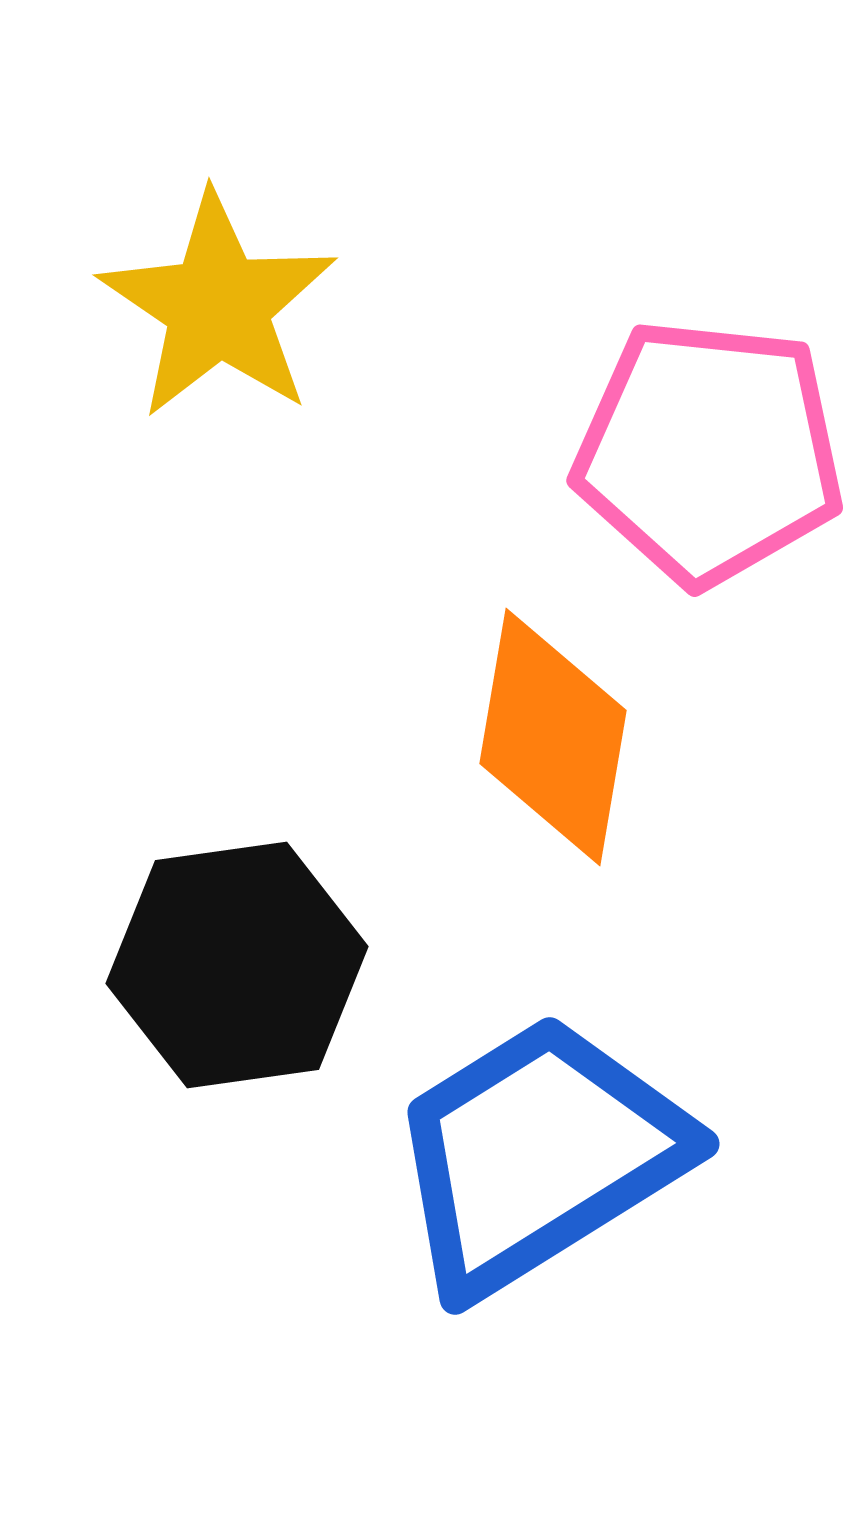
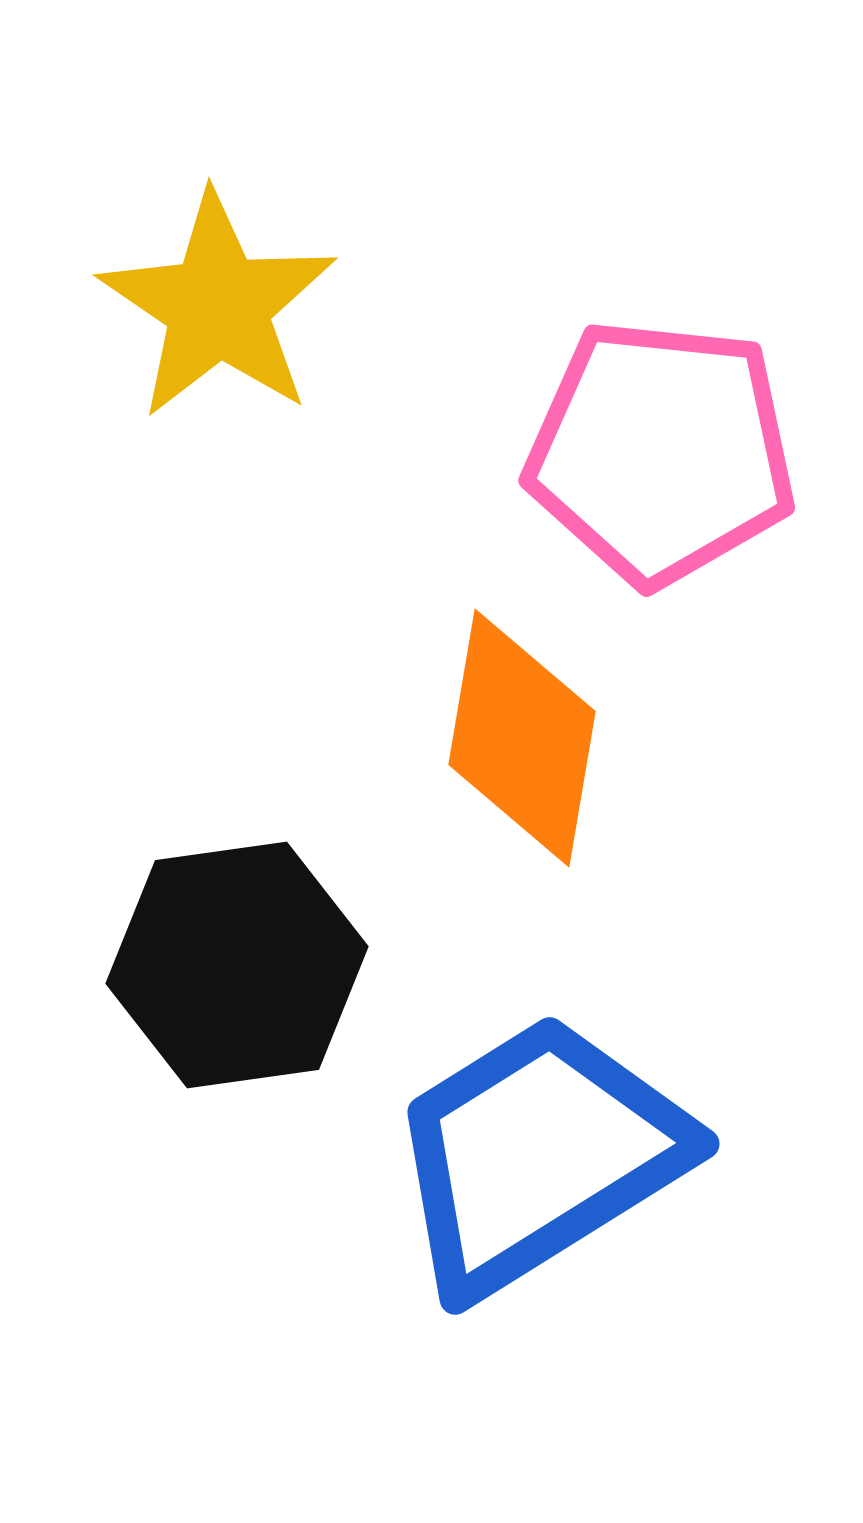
pink pentagon: moved 48 px left
orange diamond: moved 31 px left, 1 px down
